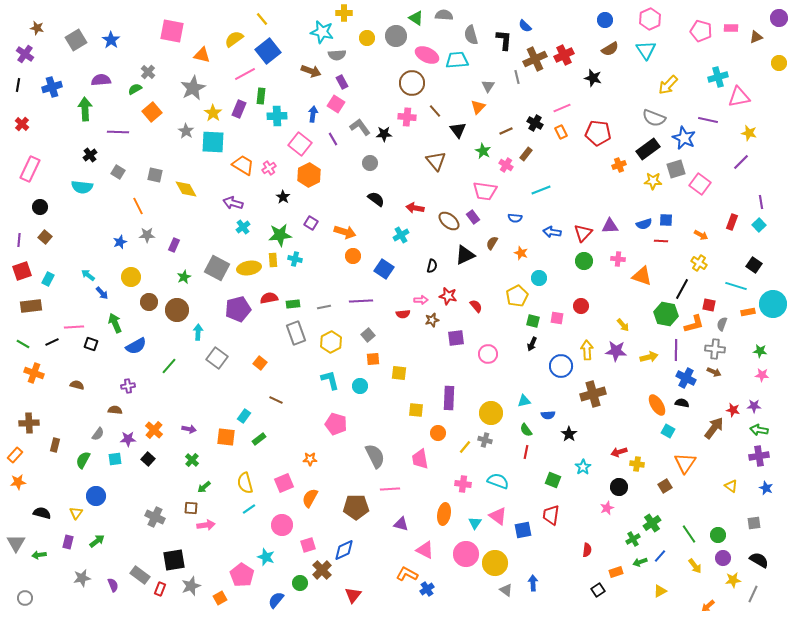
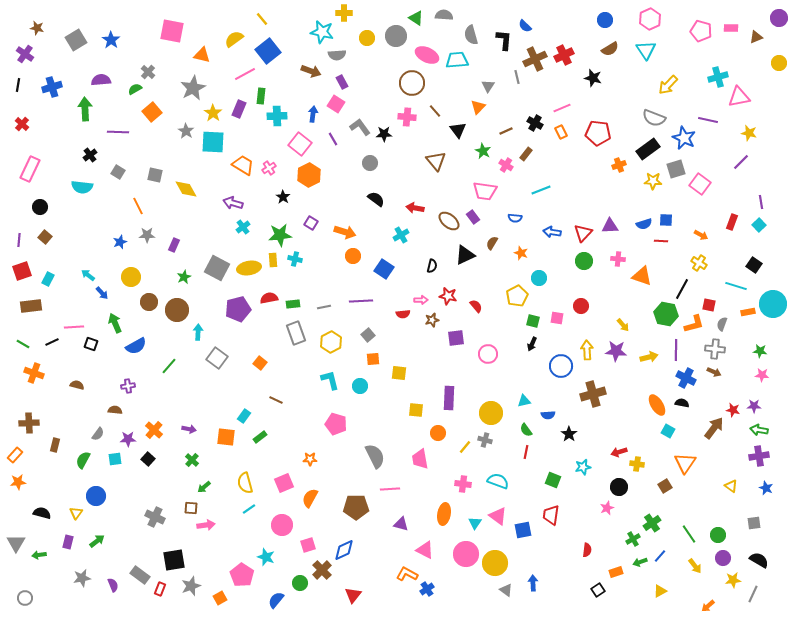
green rectangle at (259, 439): moved 1 px right, 2 px up
cyan star at (583, 467): rotated 21 degrees clockwise
